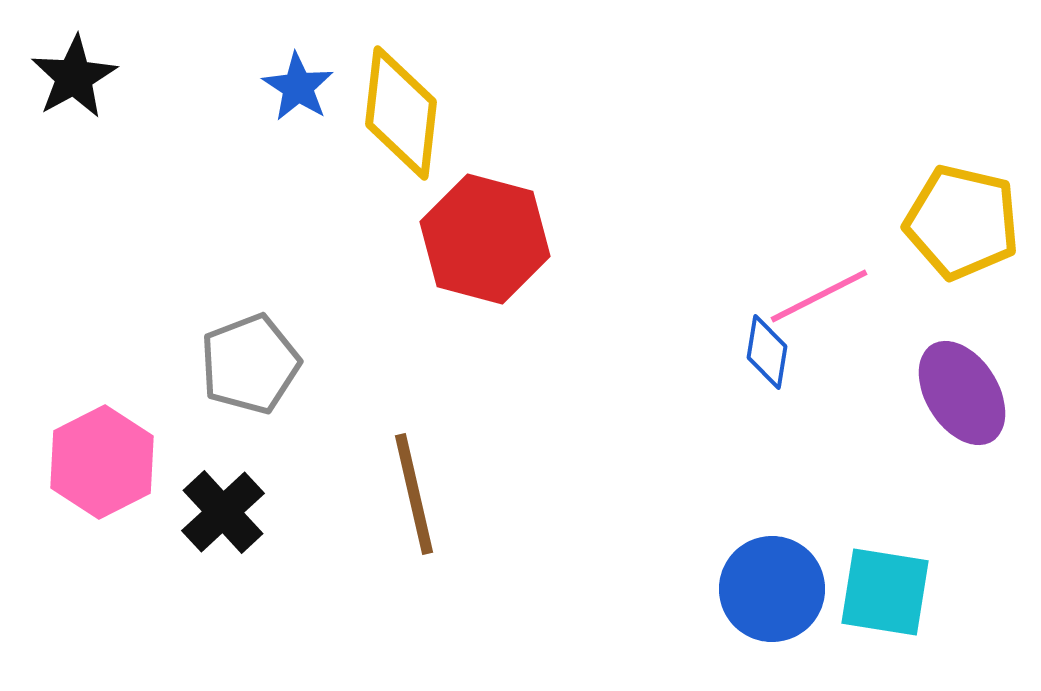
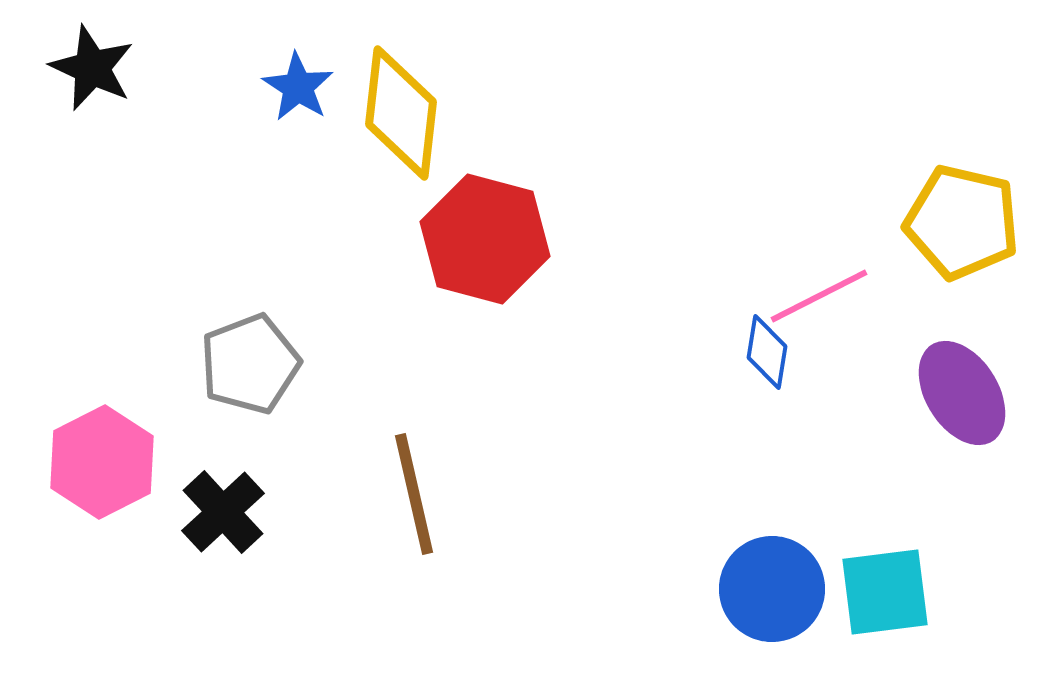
black star: moved 18 px right, 9 px up; rotated 18 degrees counterclockwise
cyan square: rotated 16 degrees counterclockwise
